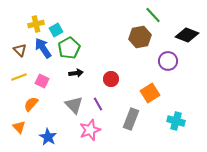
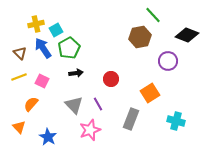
brown triangle: moved 3 px down
